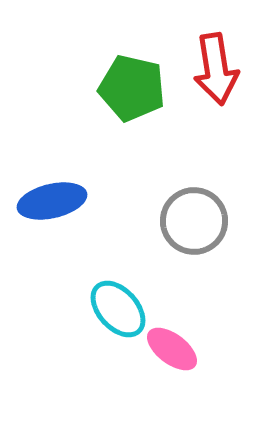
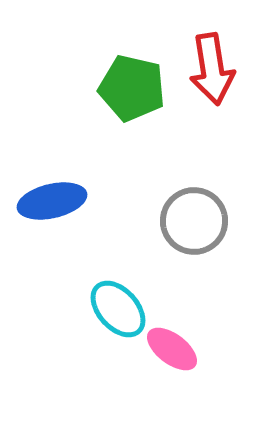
red arrow: moved 4 px left
